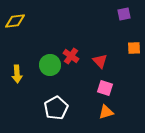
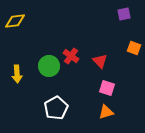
orange square: rotated 24 degrees clockwise
green circle: moved 1 px left, 1 px down
pink square: moved 2 px right
